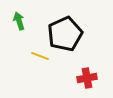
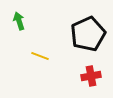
black pentagon: moved 23 px right
red cross: moved 4 px right, 2 px up
